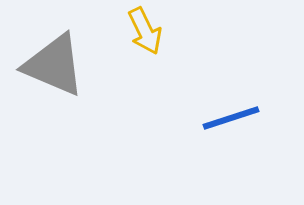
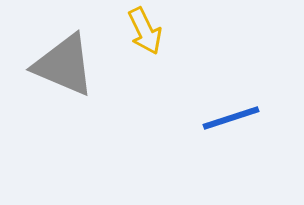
gray triangle: moved 10 px right
